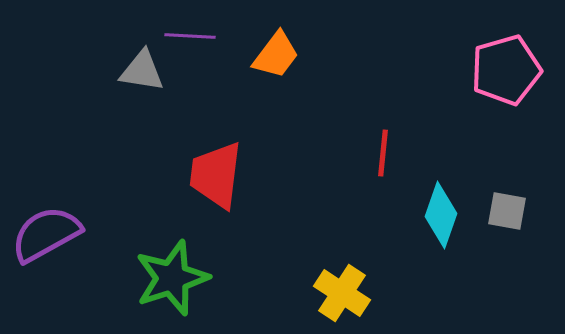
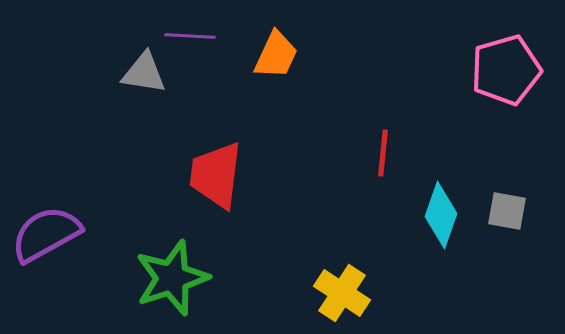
orange trapezoid: rotated 12 degrees counterclockwise
gray triangle: moved 2 px right, 2 px down
